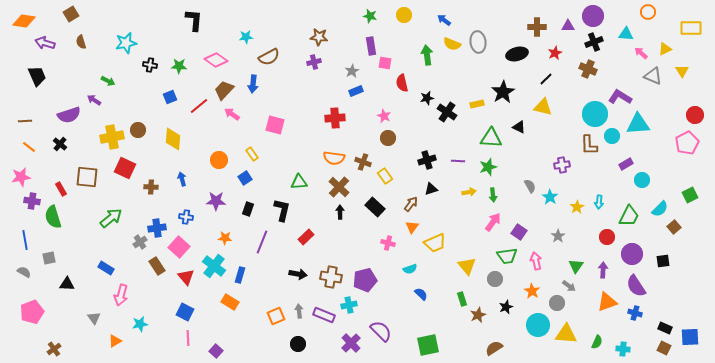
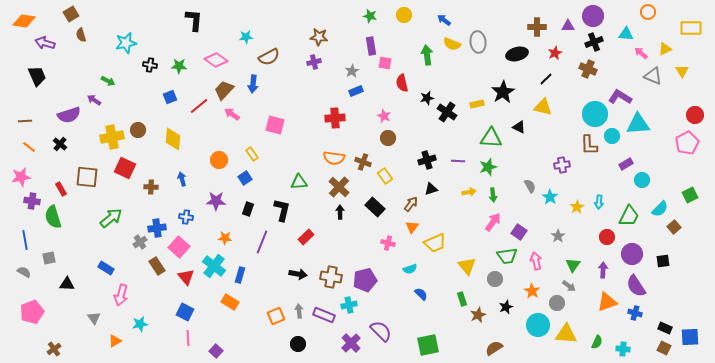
brown semicircle at (81, 42): moved 7 px up
green triangle at (576, 266): moved 3 px left, 1 px up
